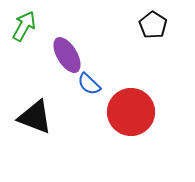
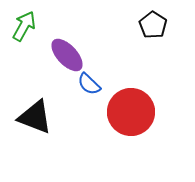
purple ellipse: rotated 12 degrees counterclockwise
